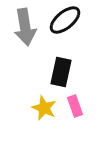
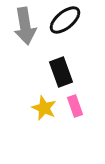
gray arrow: moved 1 px up
black rectangle: rotated 32 degrees counterclockwise
